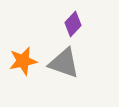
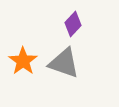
orange star: rotated 24 degrees counterclockwise
